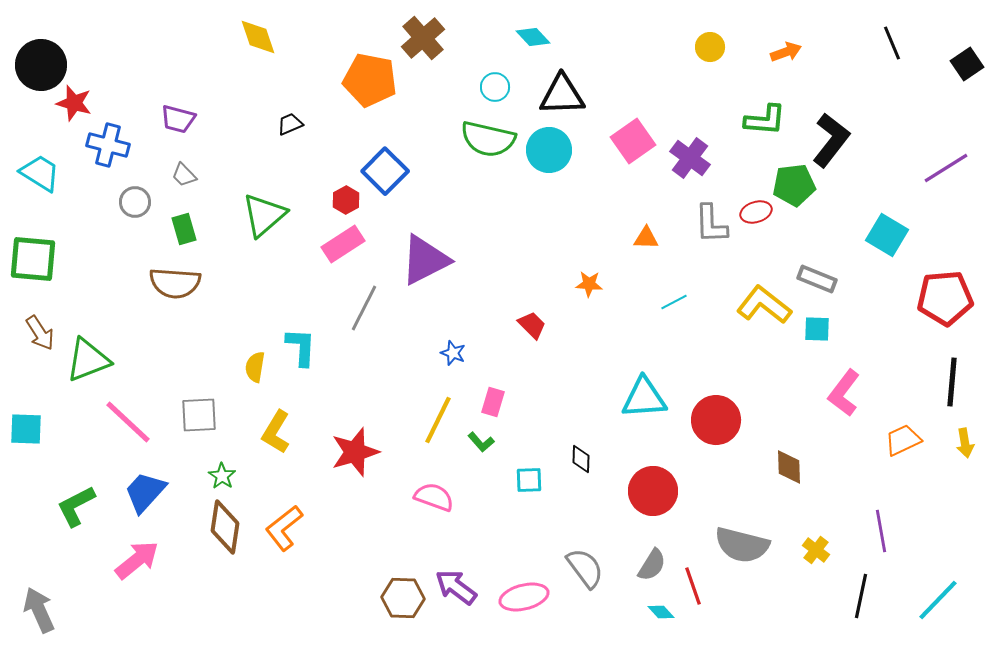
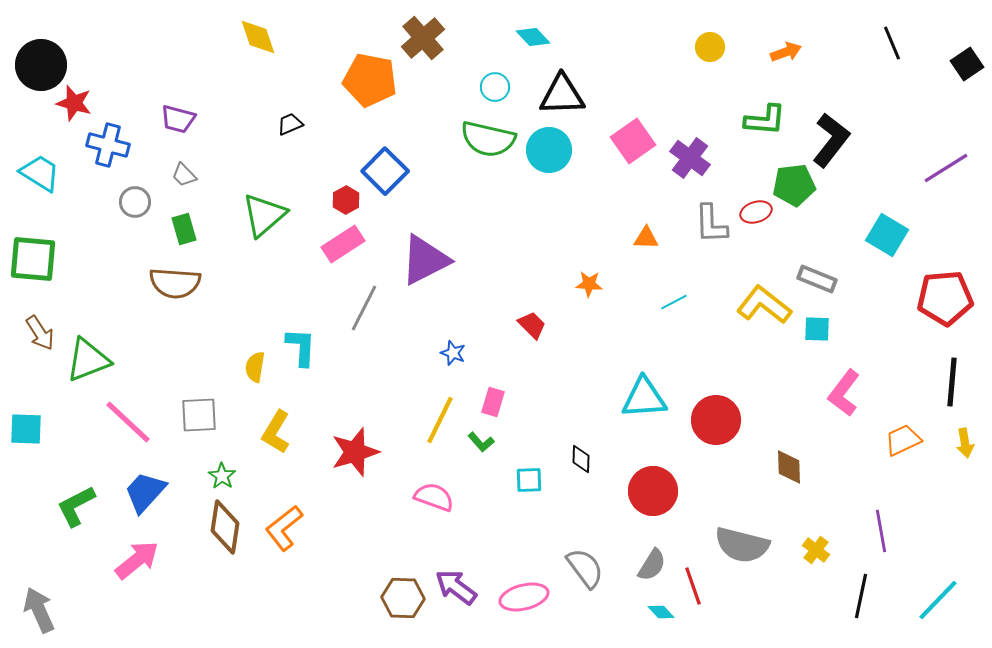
yellow line at (438, 420): moved 2 px right
